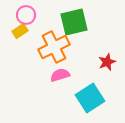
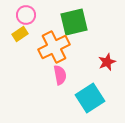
yellow rectangle: moved 3 px down
pink semicircle: rotated 96 degrees clockwise
